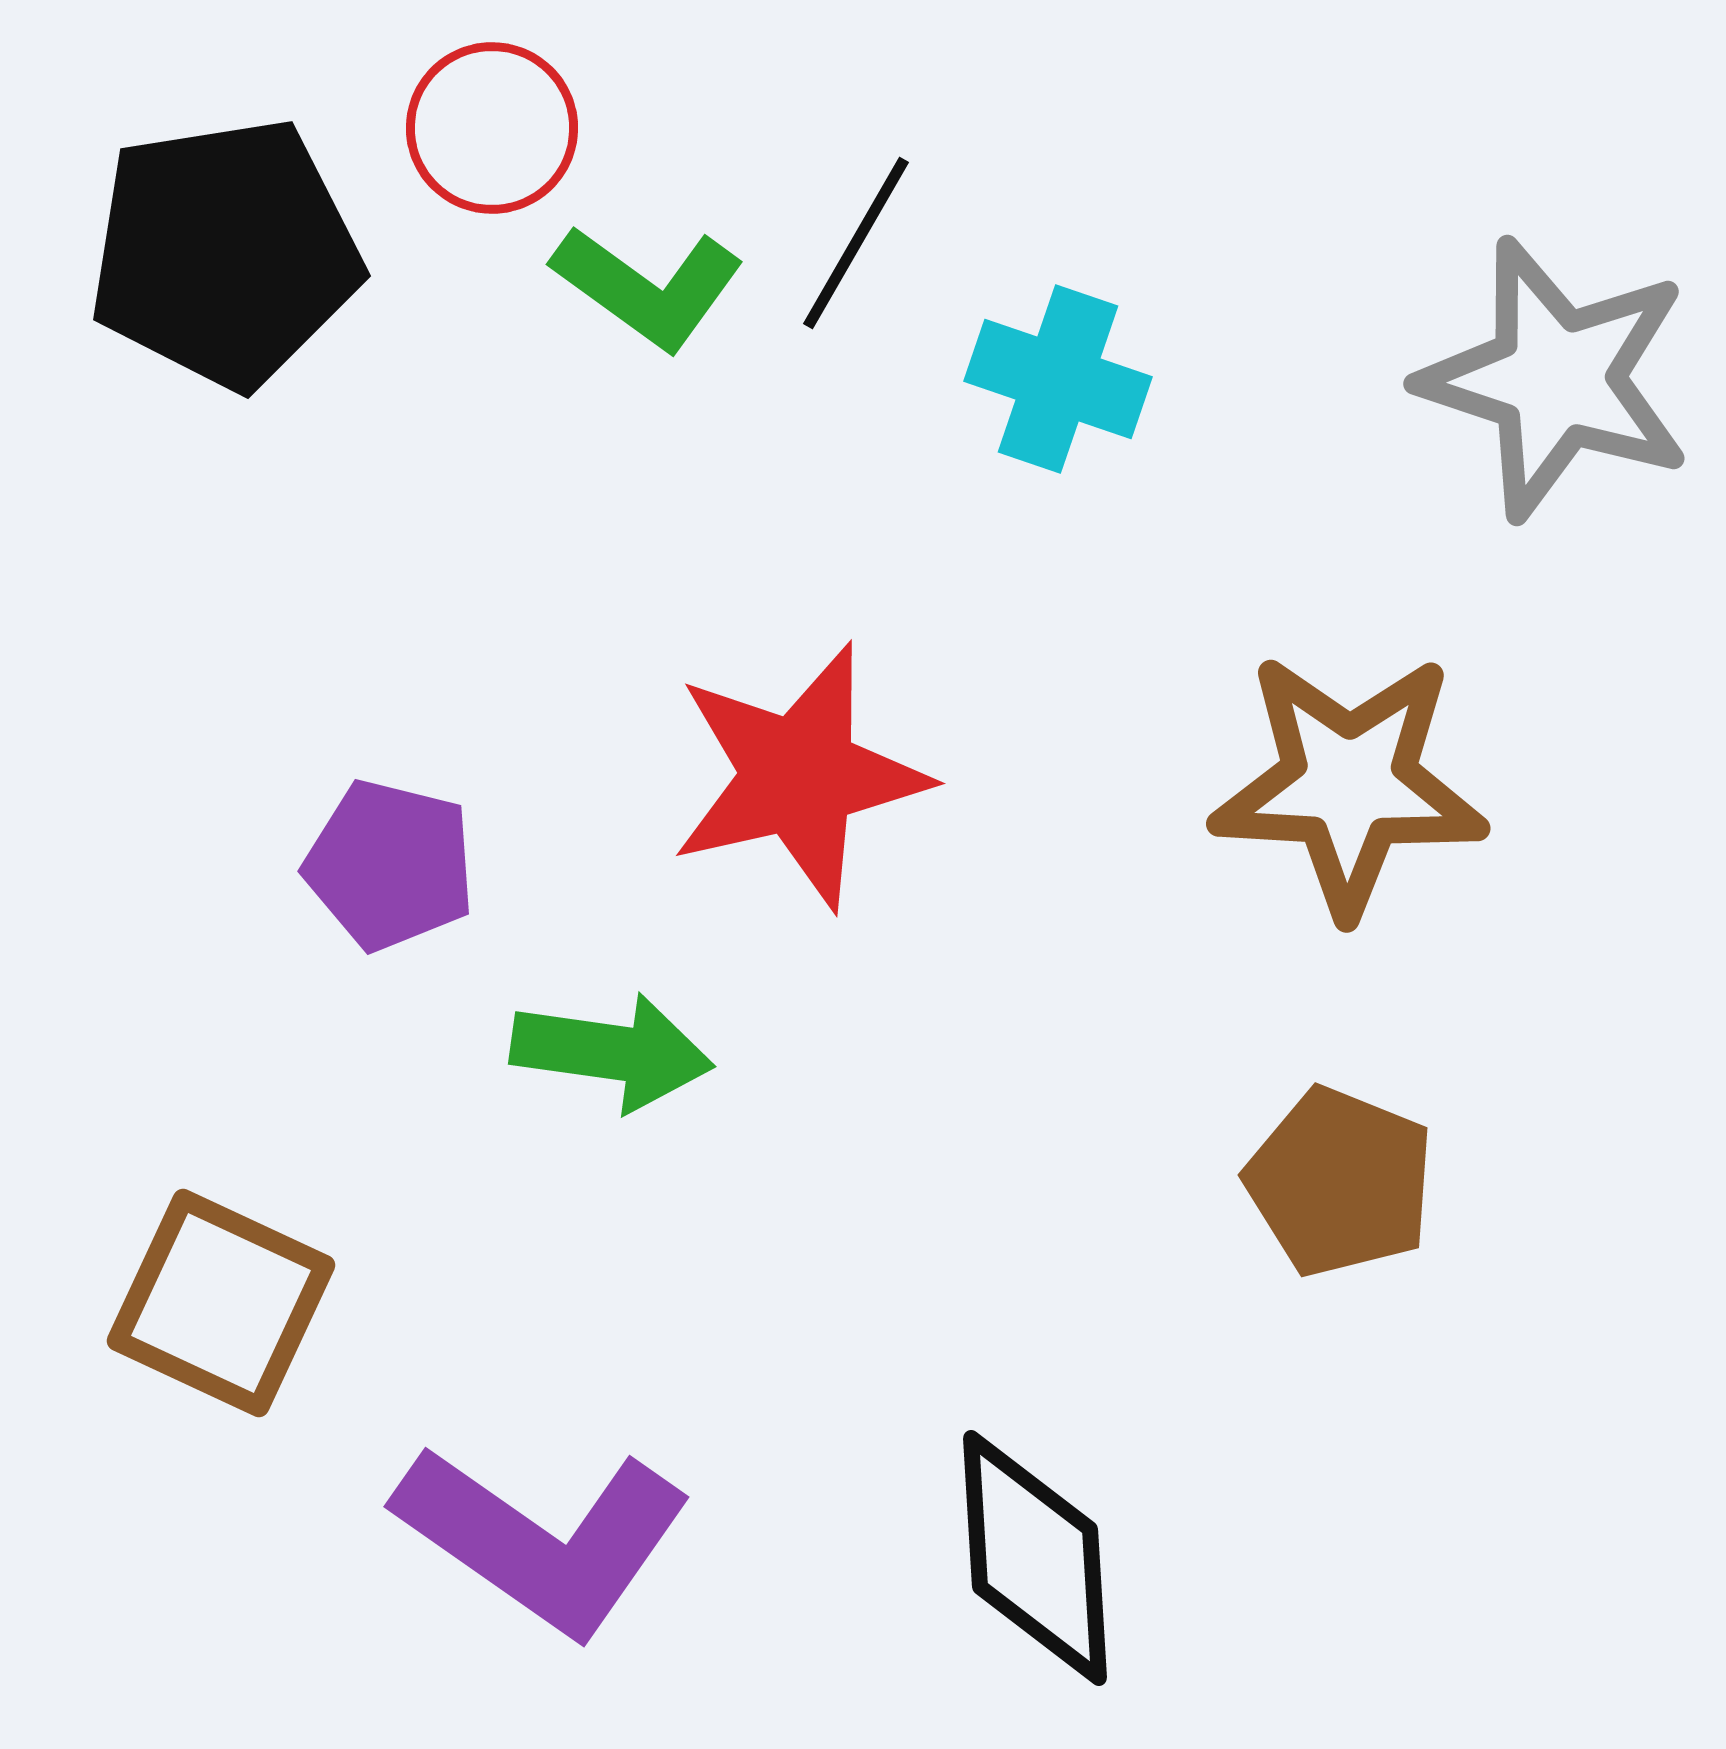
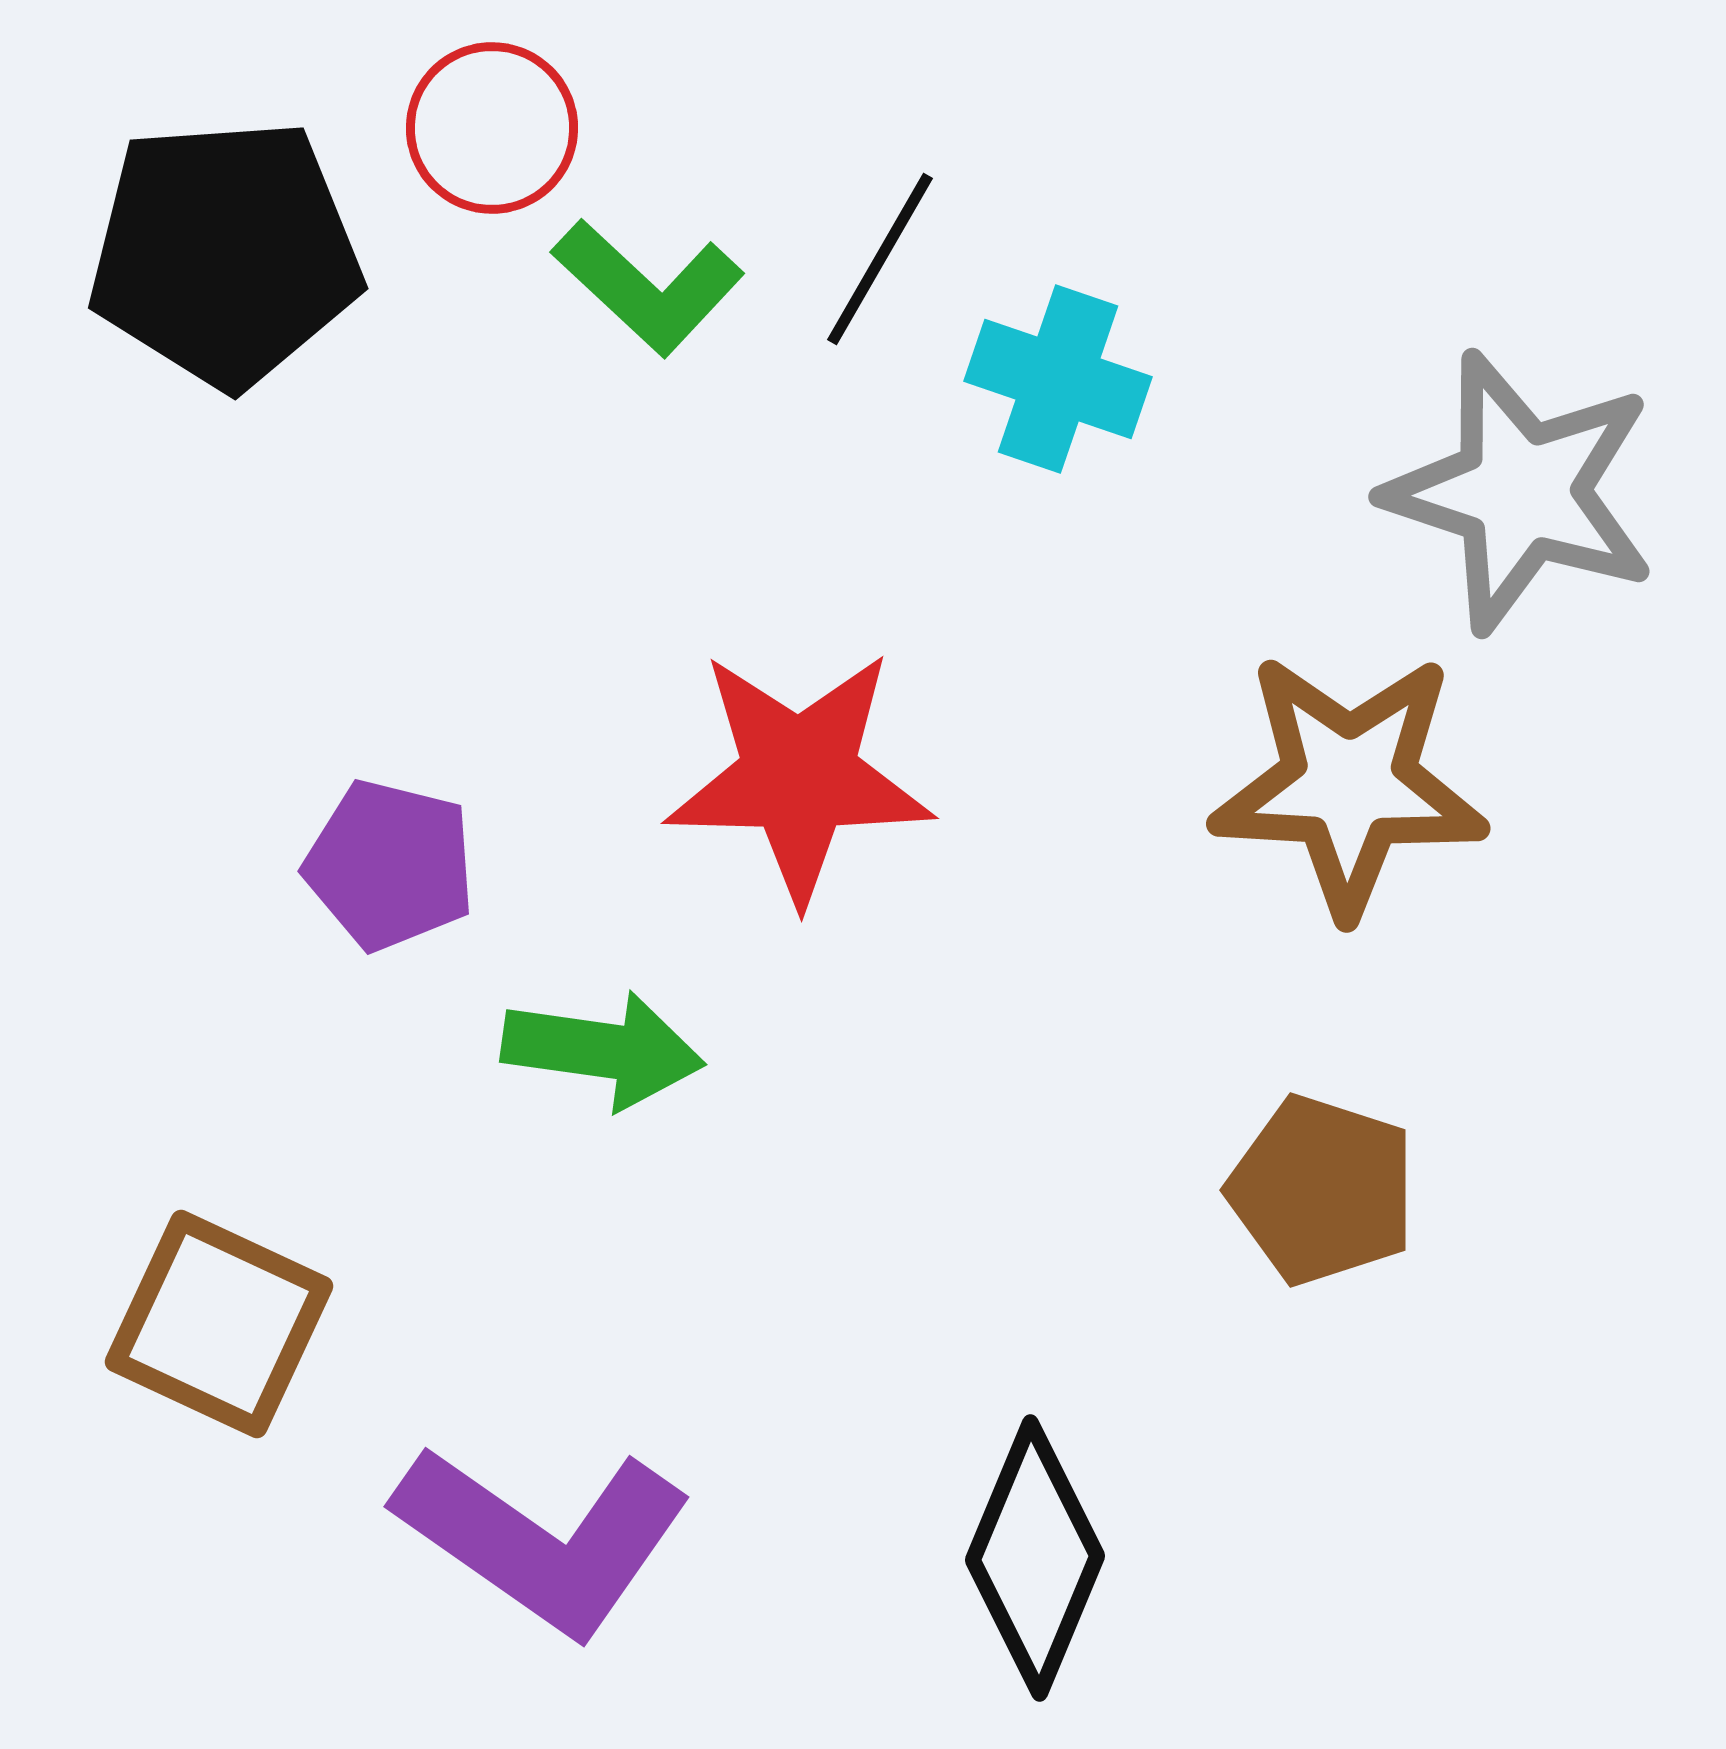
black line: moved 24 px right, 16 px down
black pentagon: rotated 5 degrees clockwise
green L-shape: rotated 7 degrees clockwise
gray star: moved 35 px left, 113 px down
red star: rotated 14 degrees clockwise
green arrow: moved 9 px left, 2 px up
brown pentagon: moved 18 px left, 8 px down; rotated 4 degrees counterclockwise
brown square: moved 2 px left, 21 px down
black diamond: rotated 26 degrees clockwise
